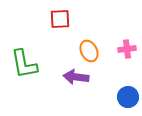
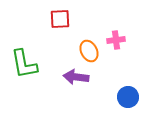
pink cross: moved 11 px left, 9 px up
